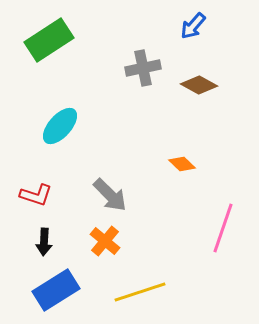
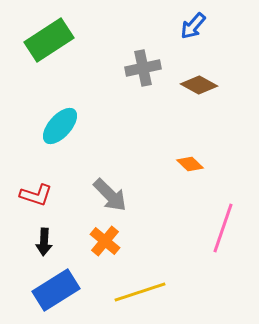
orange diamond: moved 8 px right
